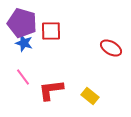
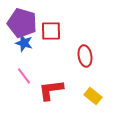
red ellipse: moved 26 px left, 8 px down; rotated 50 degrees clockwise
pink line: moved 1 px right, 1 px up
yellow rectangle: moved 3 px right
